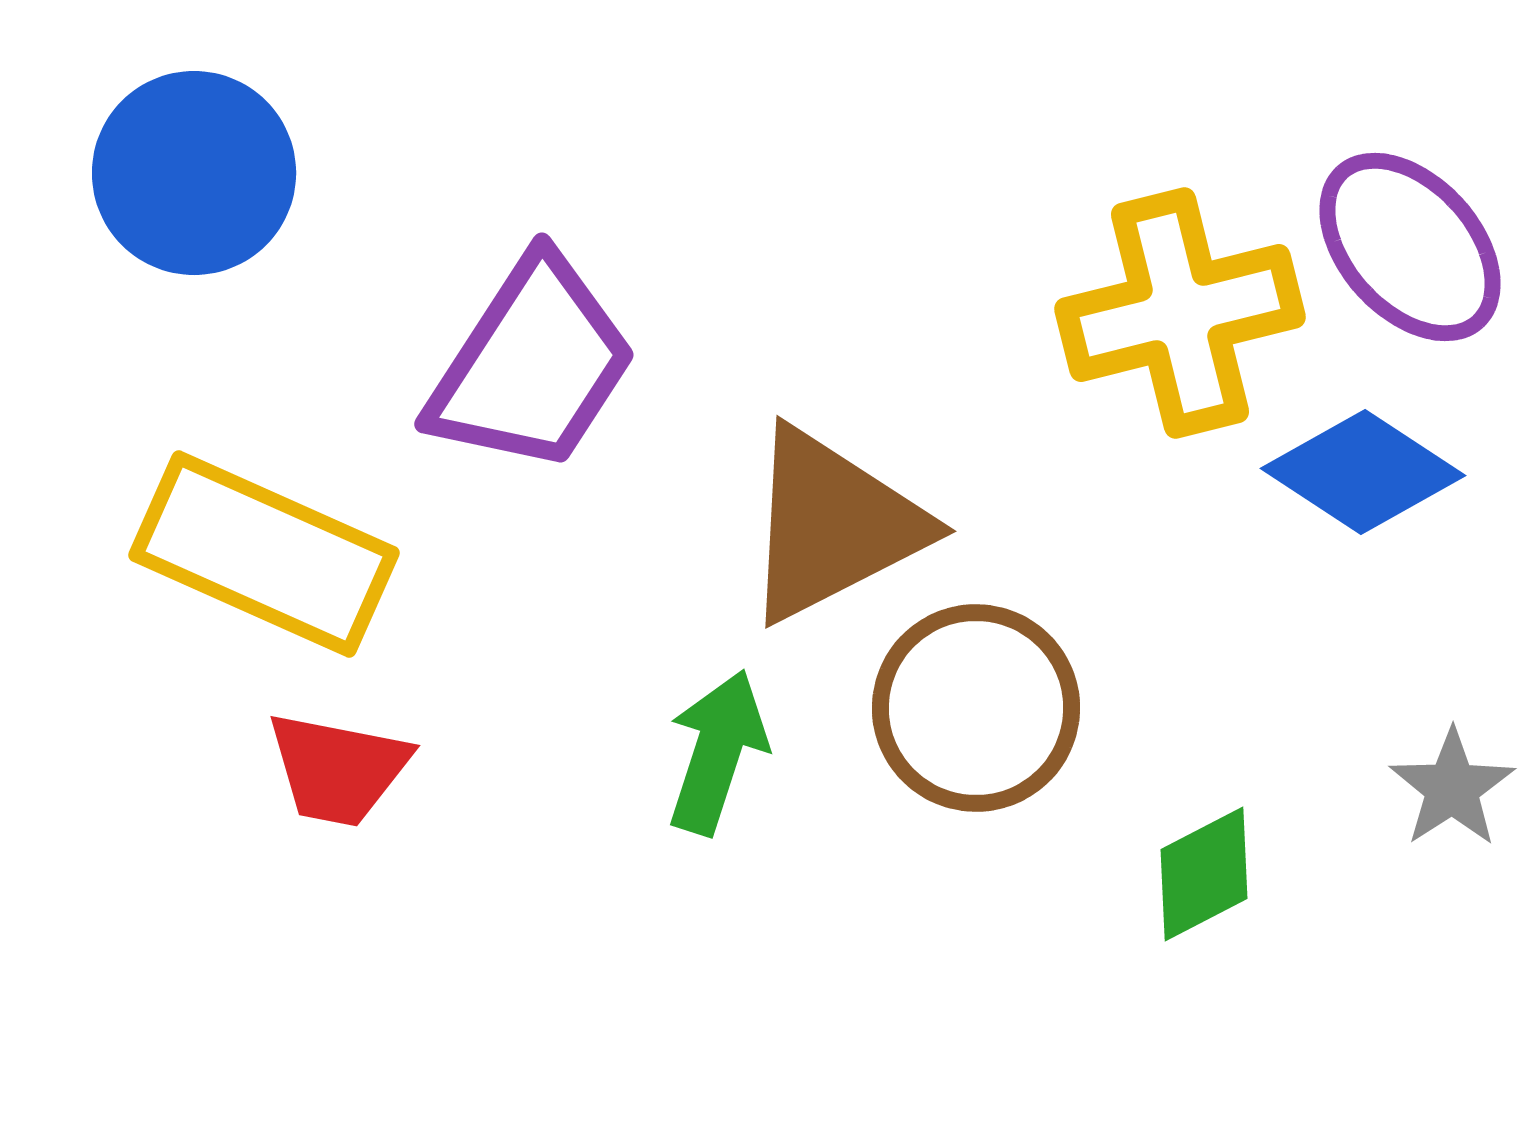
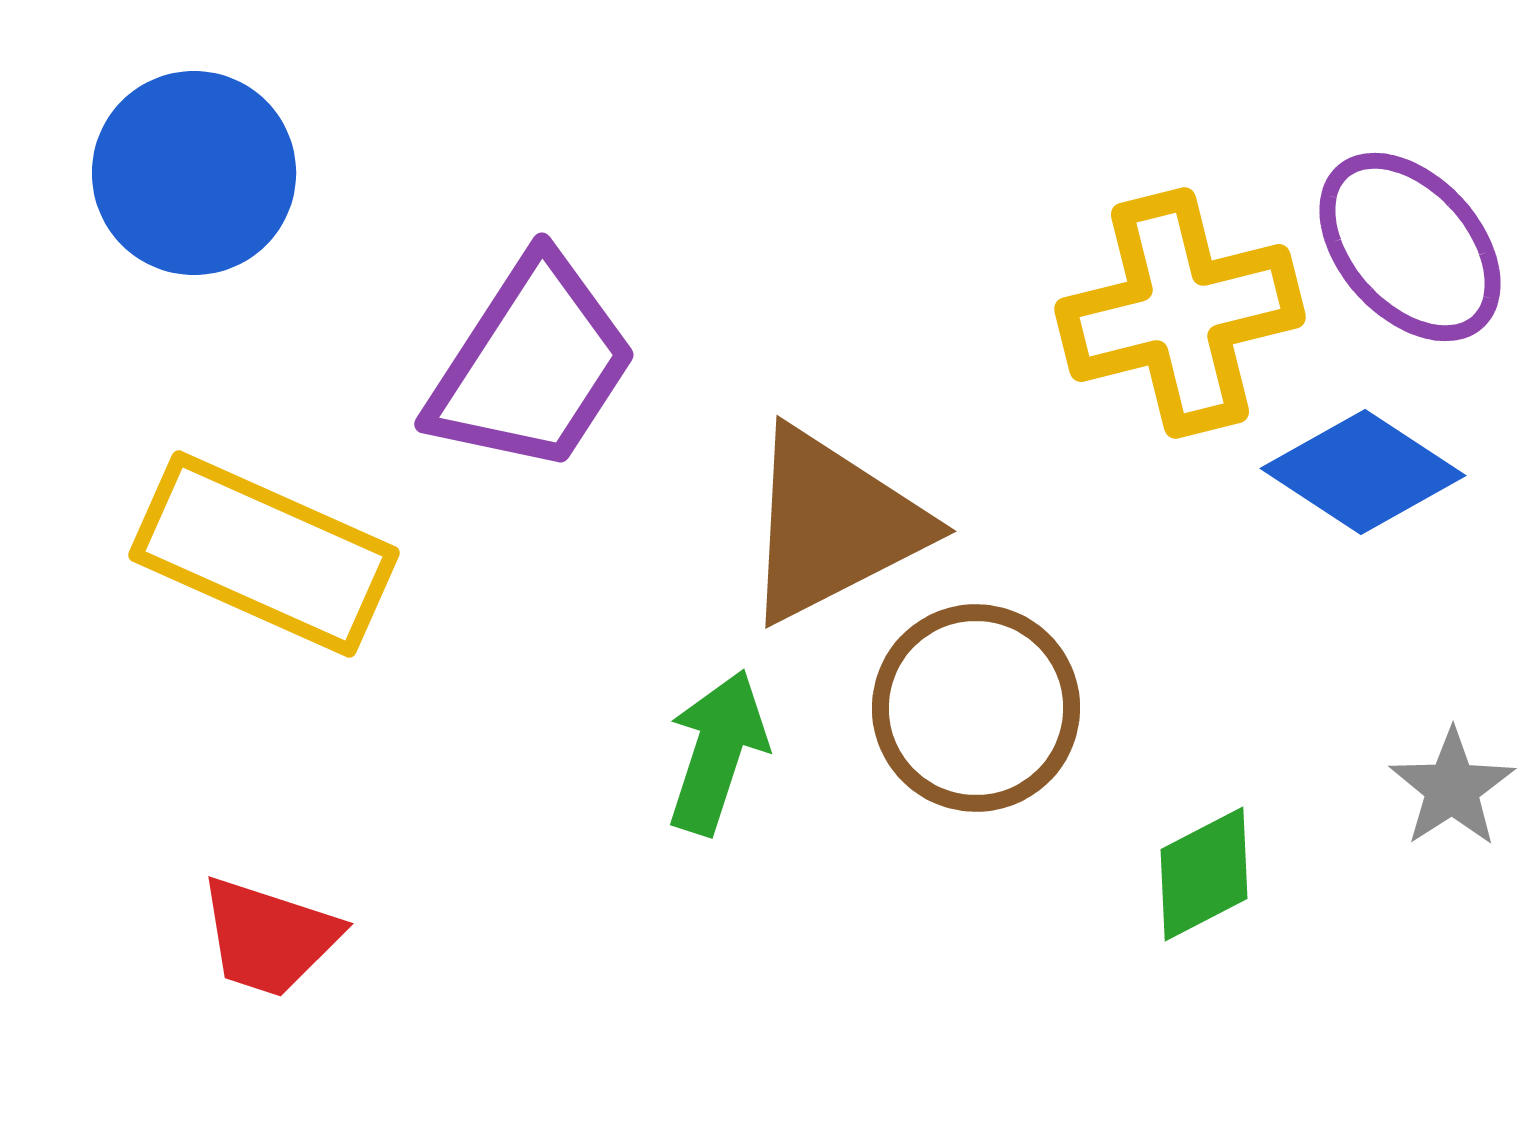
red trapezoid: moved 69 px left, 168 px down; rotated 7 degrees clockwise
